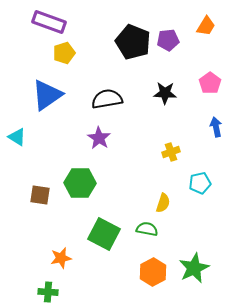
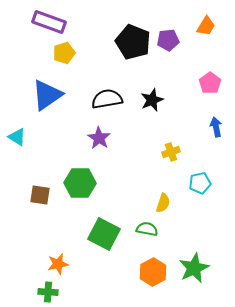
black star: moved 13 px left, 7 px down; rotated 25 degrees counterclockwise
orange star: moved 3 px left, 6 px down
